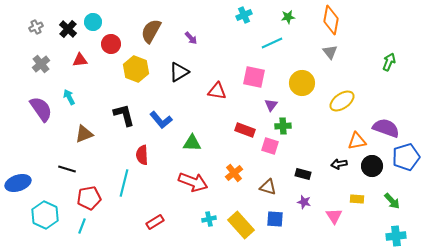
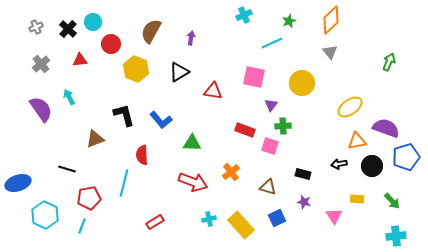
green star at (288, 17): moved 1 px right, 4 px down; rotated 16 degrees counterclockwise
orange diamond at (331, 20): rotated 36 degrees clockwise
purple arrow at (191, 38): rotated 128 degrees counterclockwise
red triangle at (217, 91): moved 4 px left
yellow ellipse at (342, 101): moved 8 px right, 6 px down
brown triangle at (84, 134): moved 11 px right, 5 px down
orange cross at (234, 173): moved 3 px left, 1 px up
blue square at (275, 219): moved 2 px right, 1 px up; rotated 30 degrees counterclockwise
